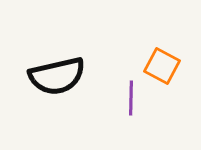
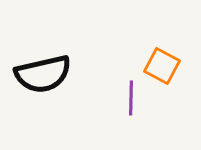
black semicircle: moved 14 px left, 2 px up
